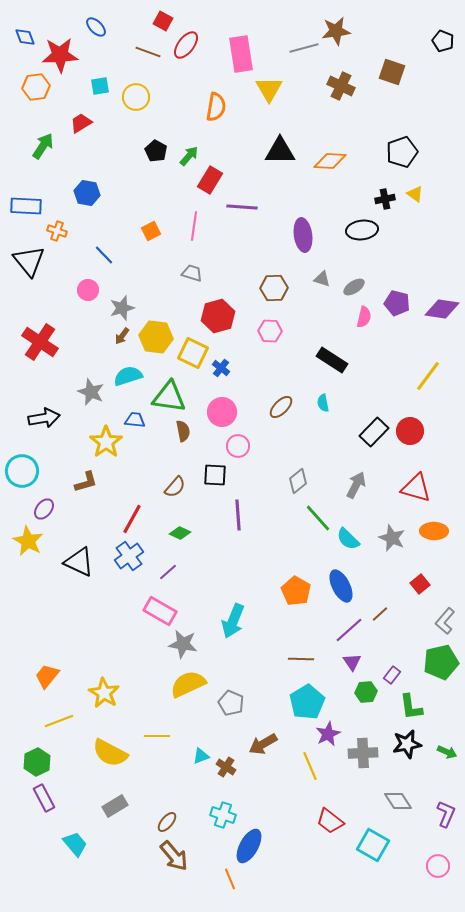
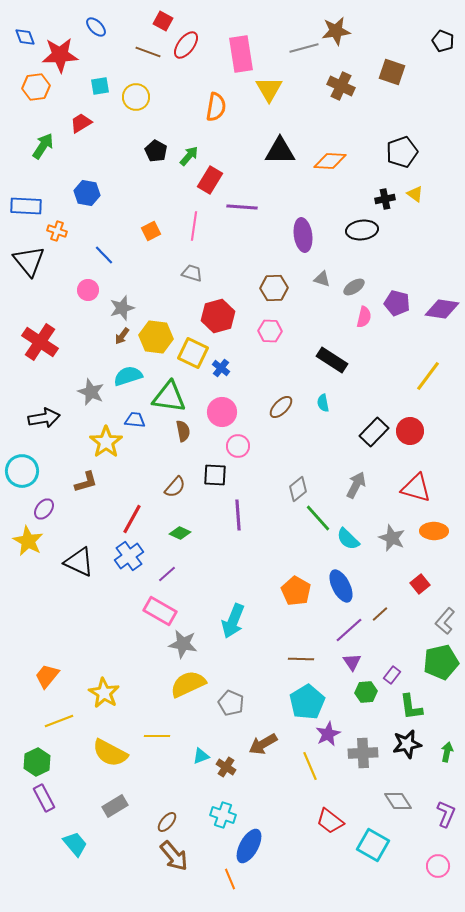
gray diamond at (298, 481): moved 8 px down
purple line at (168, 572): moved 1 px left, 2 px down
green arrow at (447, 752): rotated 102 degrees counterclockwise
